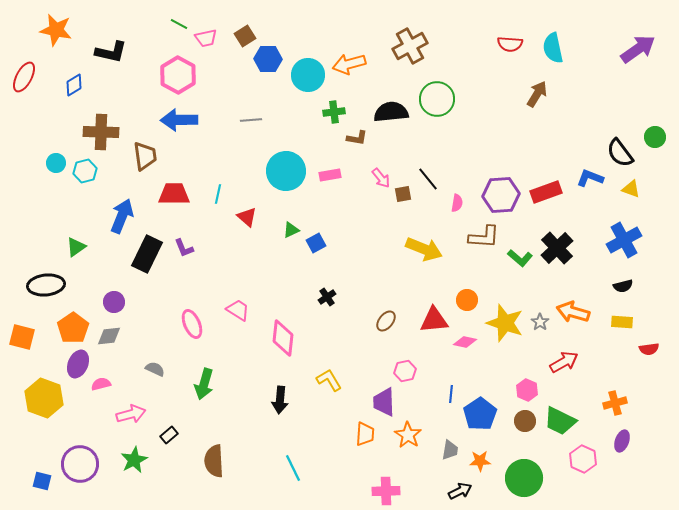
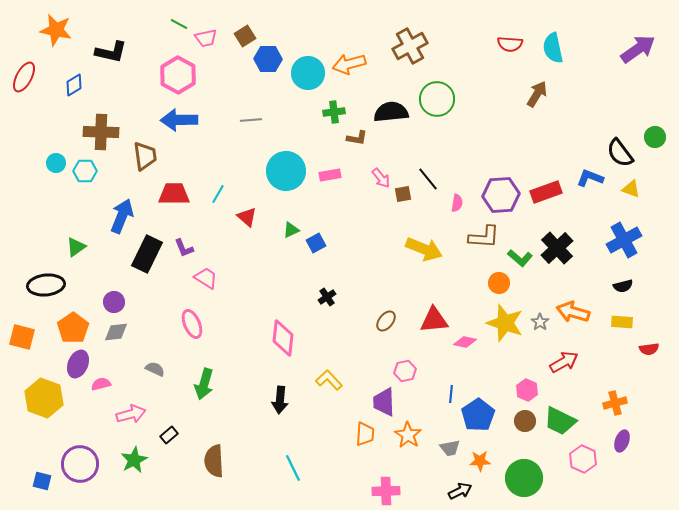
cyan circle at (308, 75): moved 2 px up
cyan hexagon at (85, 171): rotated 15 degrees clockwise
cyan line at (218, 194): rotated 18 degrees clockwise
orange circle at (467, 300): moved 32 px right, 17 px up
pink trapezoid at (238, 310): moved 32 px left, 32 px up
gray diamond at (109, 336): moved 7 px right, 4 px up
yellow L-shape at (329, 380): rotated 12 degrees counterclockwise
blue pentagon at (480, 414): moved 2 px left, 1 px down
gray trapezoid at (450, 450): moved 2 px up; rotated 70 degrees clockwise
